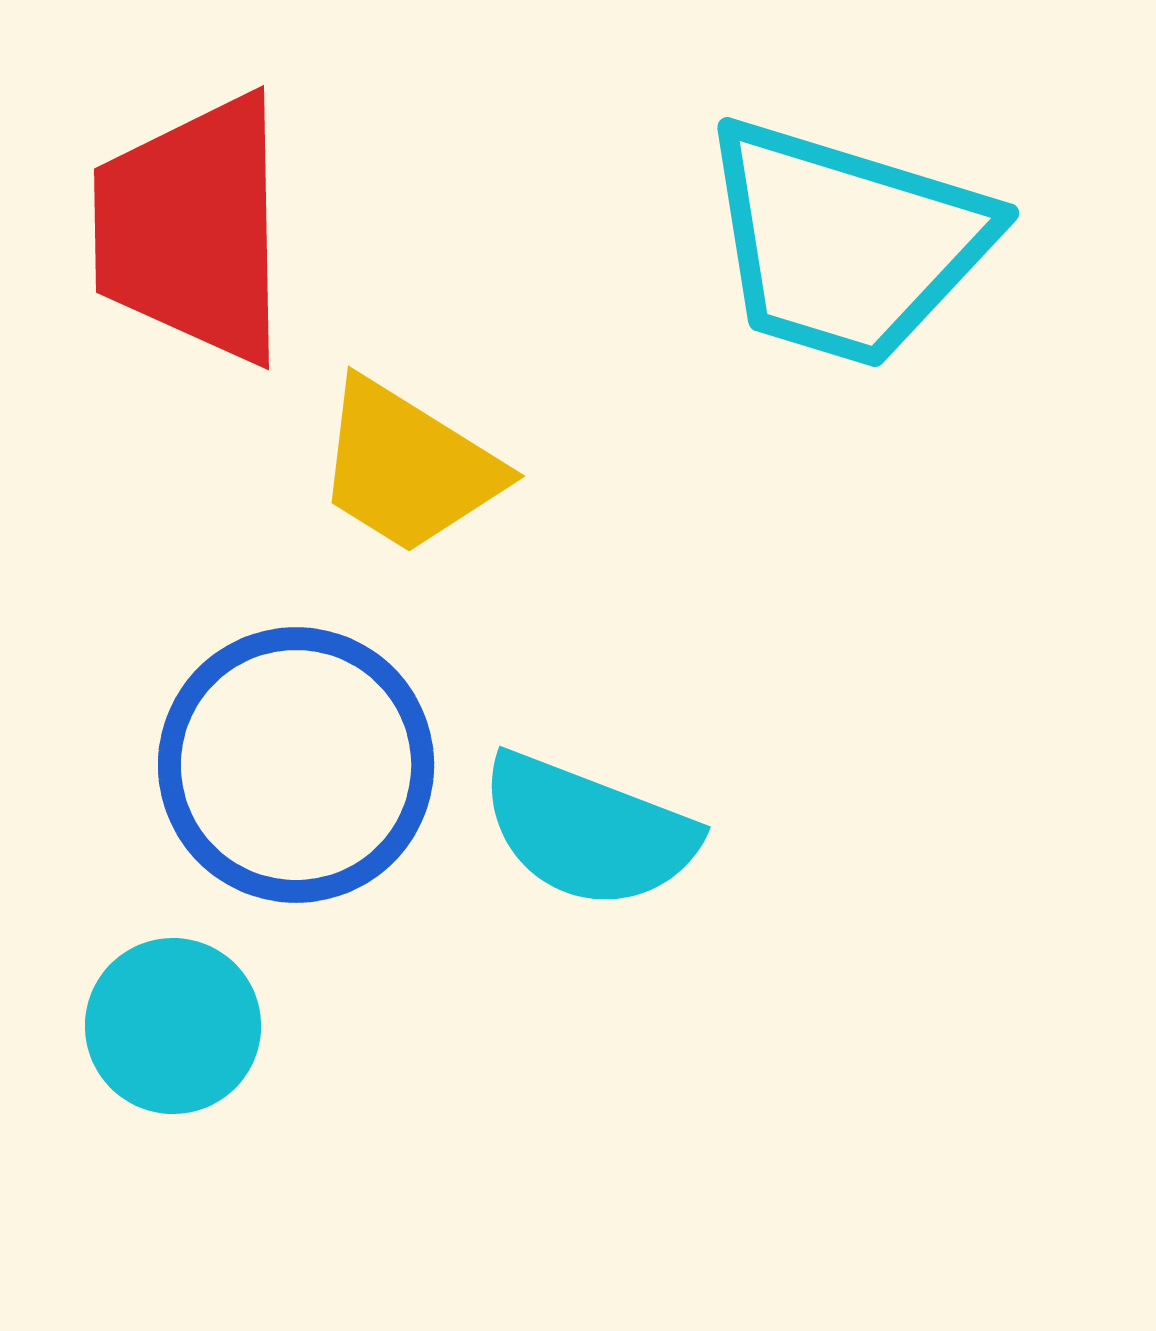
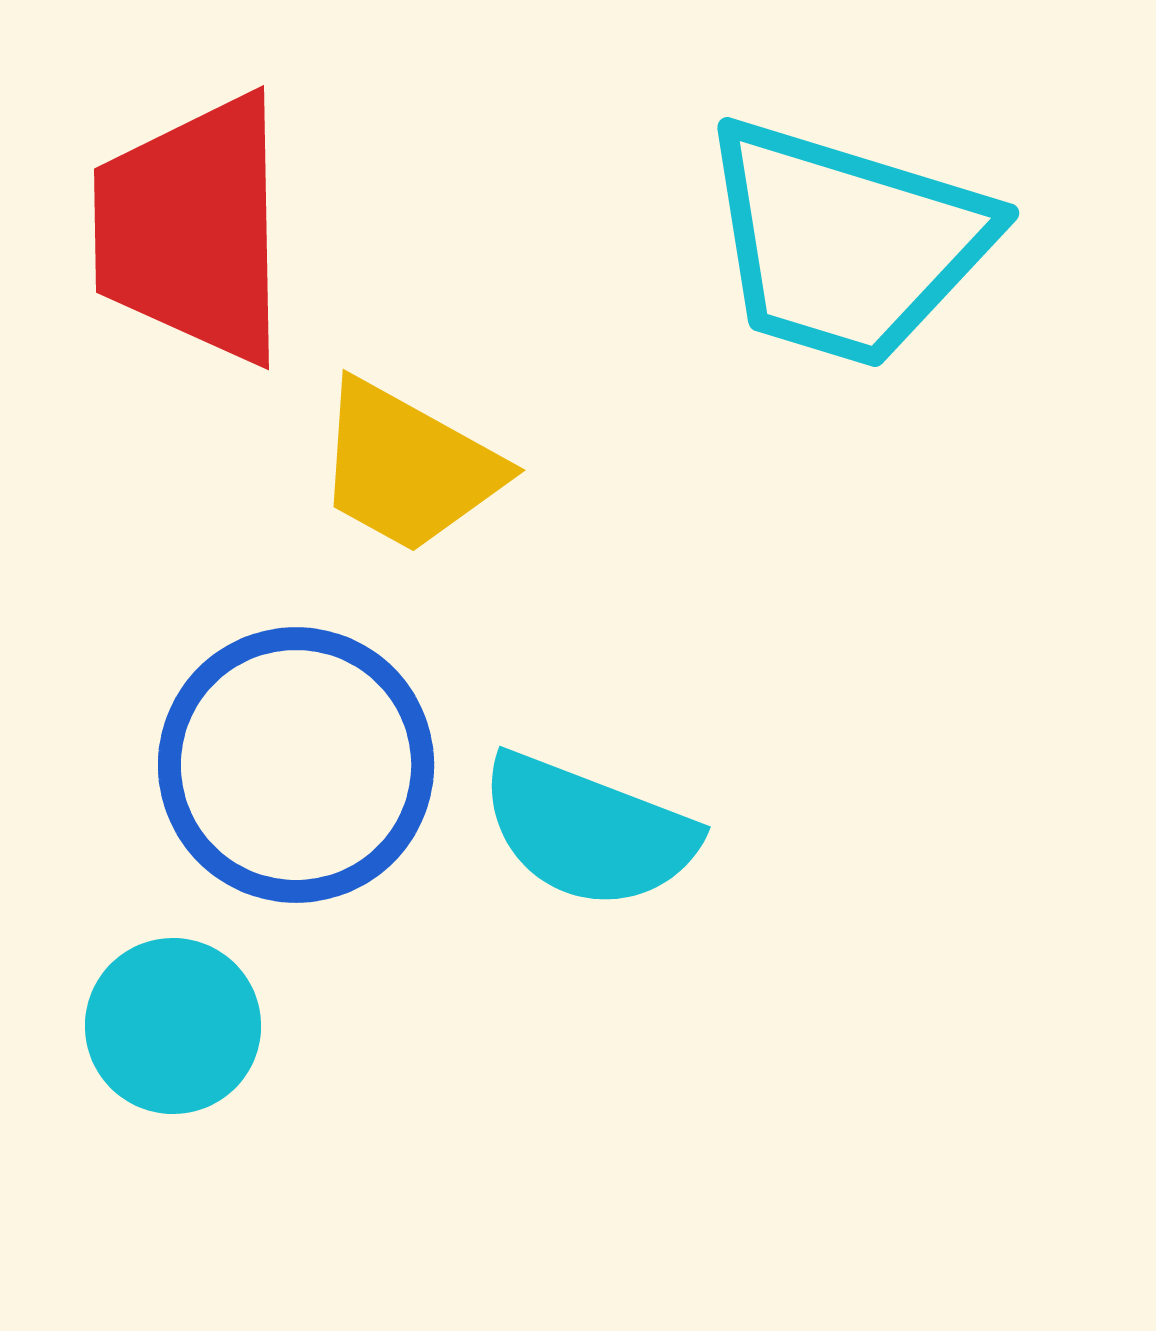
yellow trapezoid: rotated 3 degrees counterclockwise
